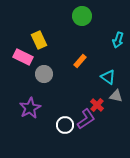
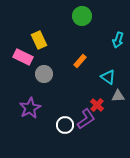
gray triangle: moved 2 px right; rotated 16 degrees counterclockwise
